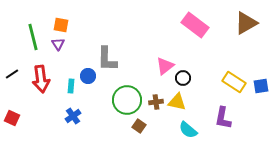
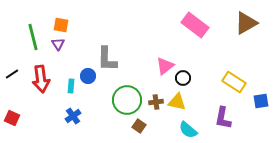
blue square: moved 15 px down
